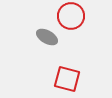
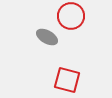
red square: moved 1 px down
